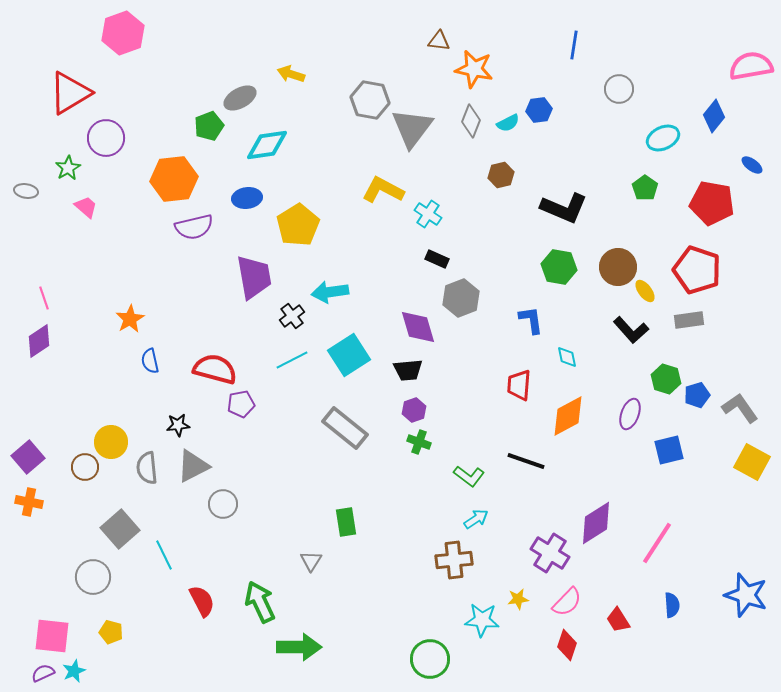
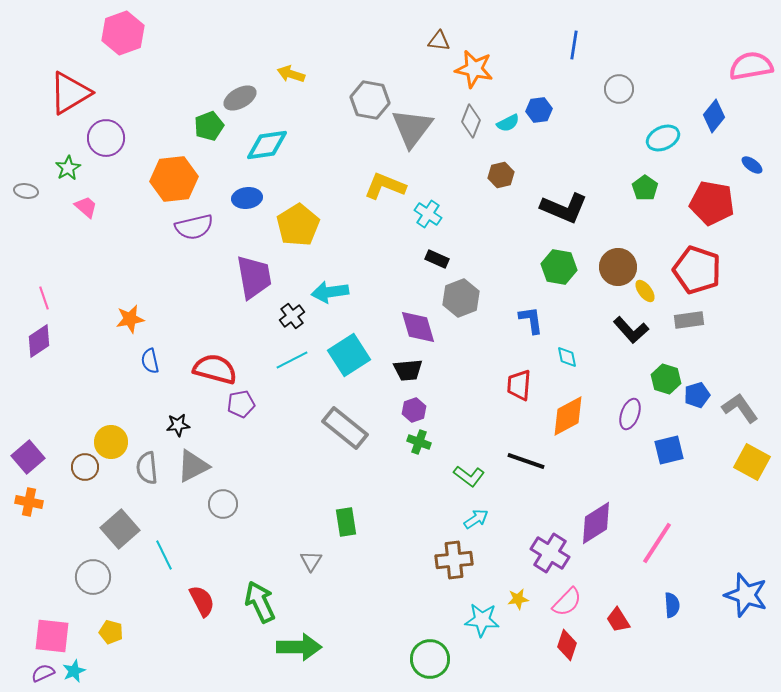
yellow L-shape at (383, 190): moved 2 px right, 4 px up; rotated 6 degrees counterclockwise
orange star at (130, 319): rotated 20 degrees clockwise
